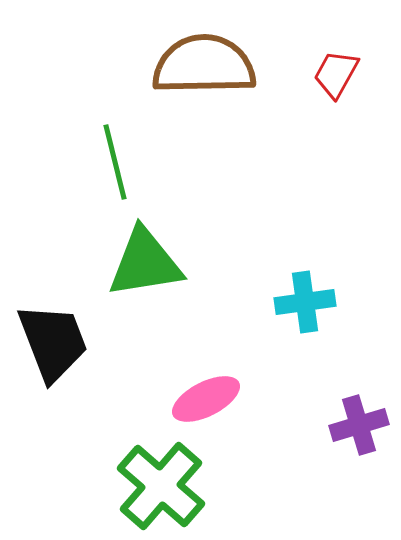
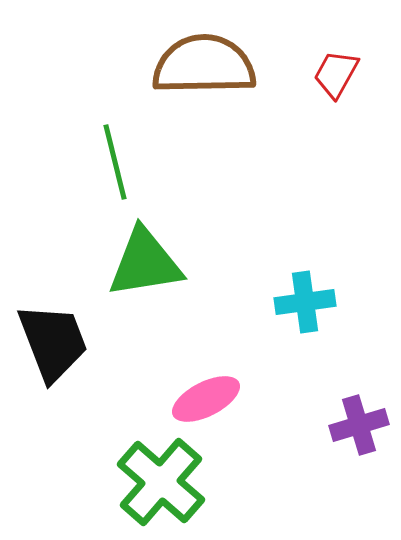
green cross: moved 4 px up
